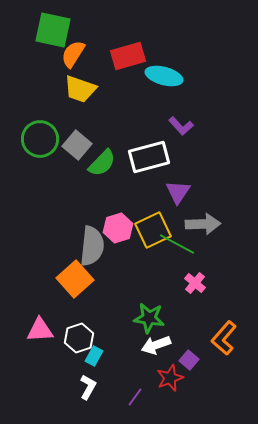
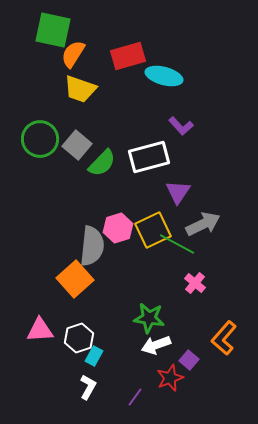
gray arrow: rotated 24 degrees counterclockwise
